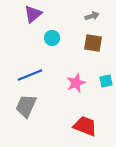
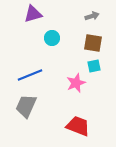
purple triangle: rotated 24 degrees clockwise
cyan square: moved 12 px left, 15 px up
red trapezoid: moved 7 px left
